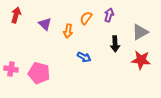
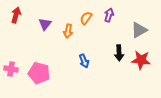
purple triangle: rotated 24 degrees clockwise
gray triangle: moved 1 px left, 2 px up
black arrow: moved 4 px right, 9 px down
blue arrow: moved 4 px down; rotated 40 degrees clockwise
